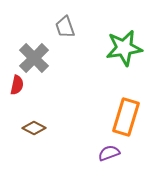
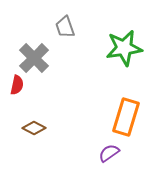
purple semicircle: rotated 15 degrees counterclockwise
